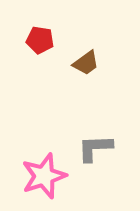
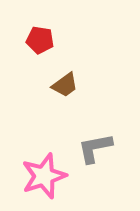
brown trapezoid: moved 21 px left, 22 px down
gray L-shape: rotated 9 degrees counterclockwise
